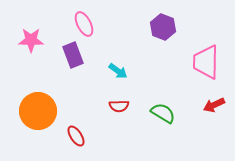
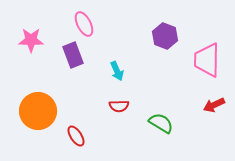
purple hexagon: moved 2 px right, 9 px down
pink trapezoid: moved 1 px right, 2 px up
cyan arrow: moved 1 px left; rotated 30 degrees clockwise
green semicircle: moved 2 px left, 10 px down
